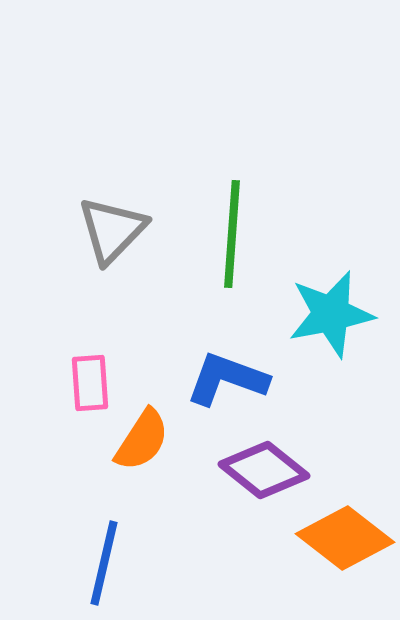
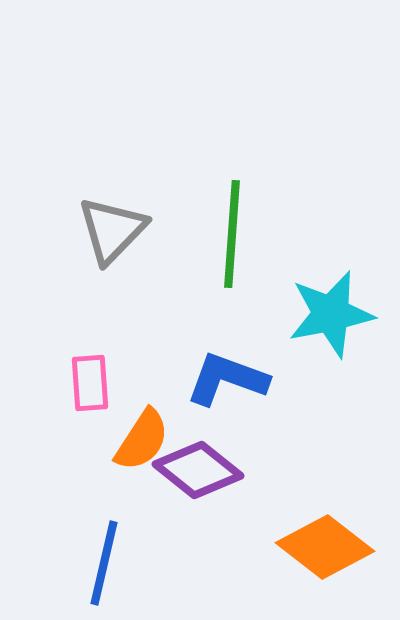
purple diamond: moved 66 px left
orange diamond: moved 20 px left, 9 px down
